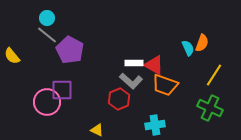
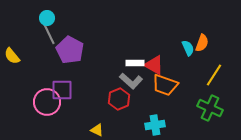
gray line: moved 2 px right, 1 px up; rotated 25 degrees clockwise
white rectangle: moved 1 px right
